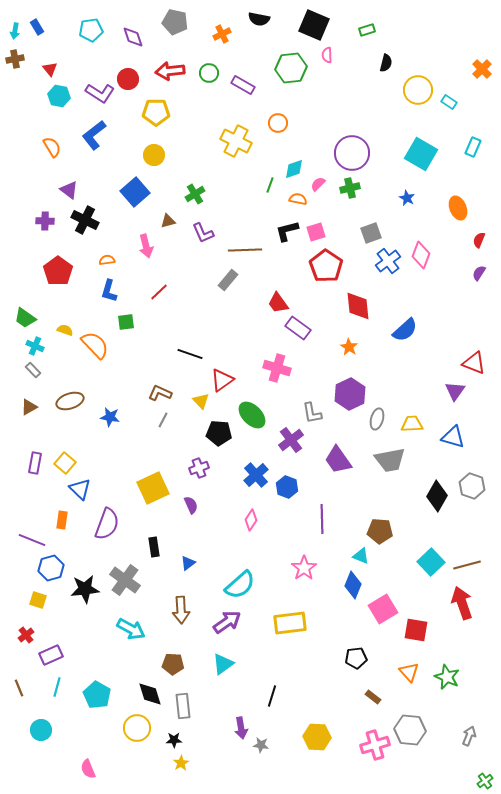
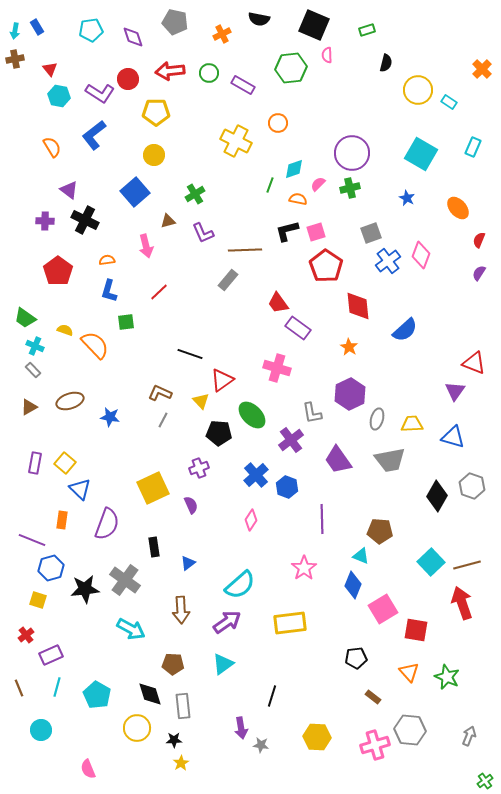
orange ellipse at (458, 208): rotated 20 degrees counterclockwise
